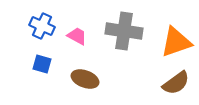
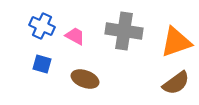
pink trapezoid: moved 2 px left
